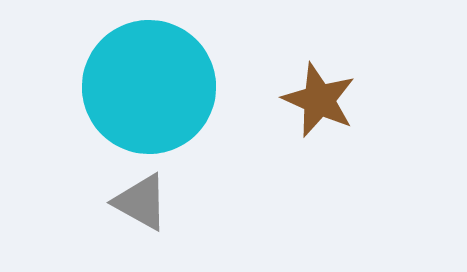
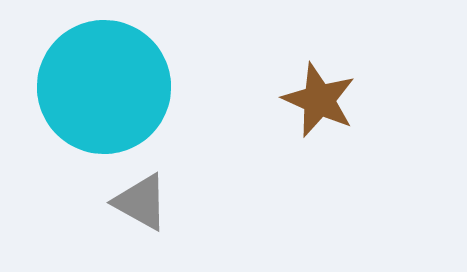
cyan circle: moved 45 px left
